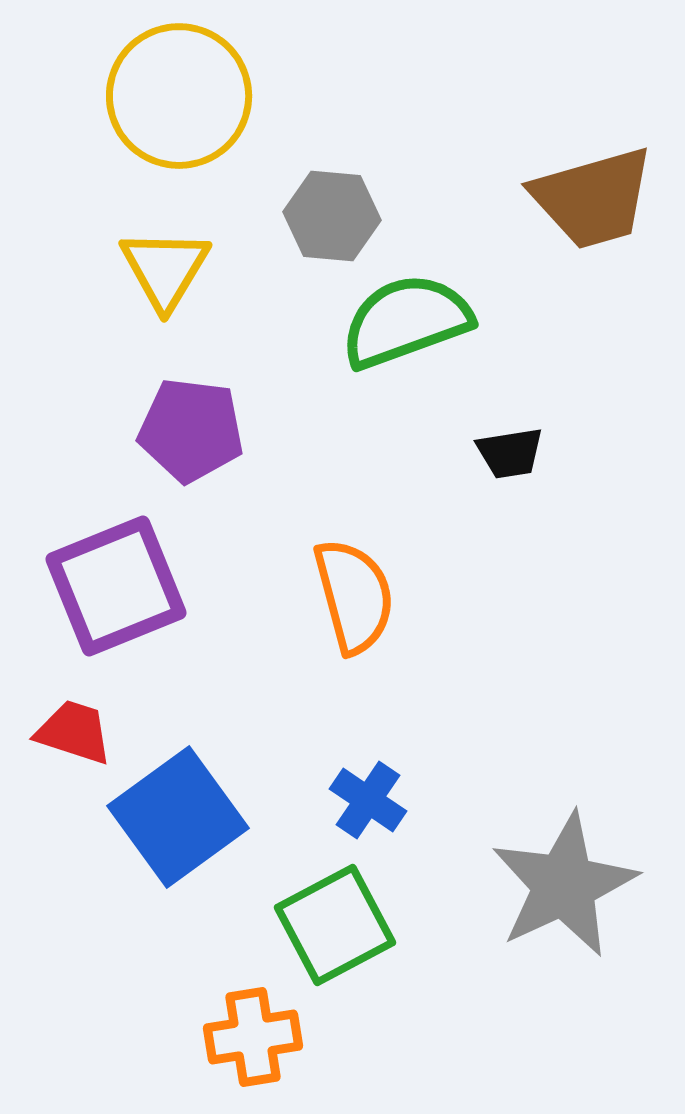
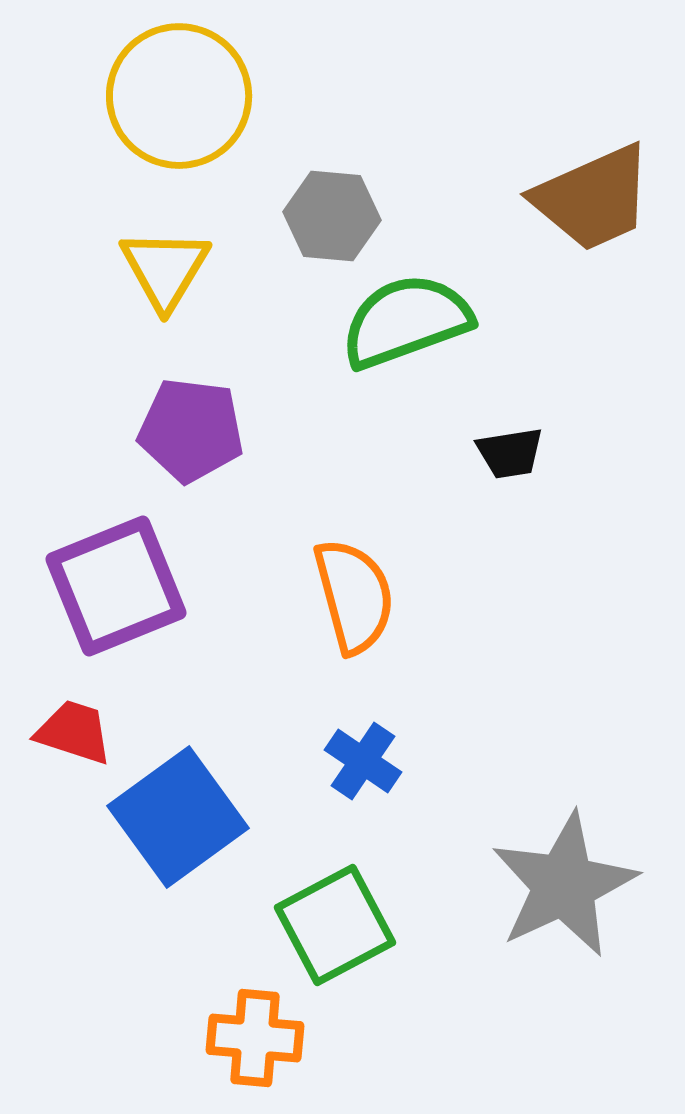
brown trapezoid: rotated 8 degrees counterclockwise
blue cross: moved 5 px left, 39 px up
orange cross: moved 2 px right, 1 px down; rotated 14 degrees clockwise
